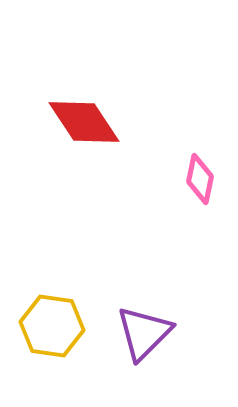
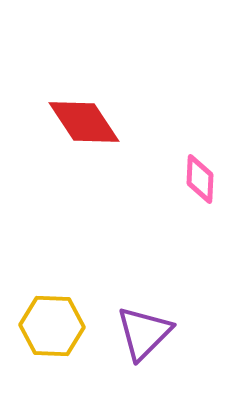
pink diamond: rotated 9 degrees counterclockwise
yellow hexagon: rotated 6 degrees counterclockwise
